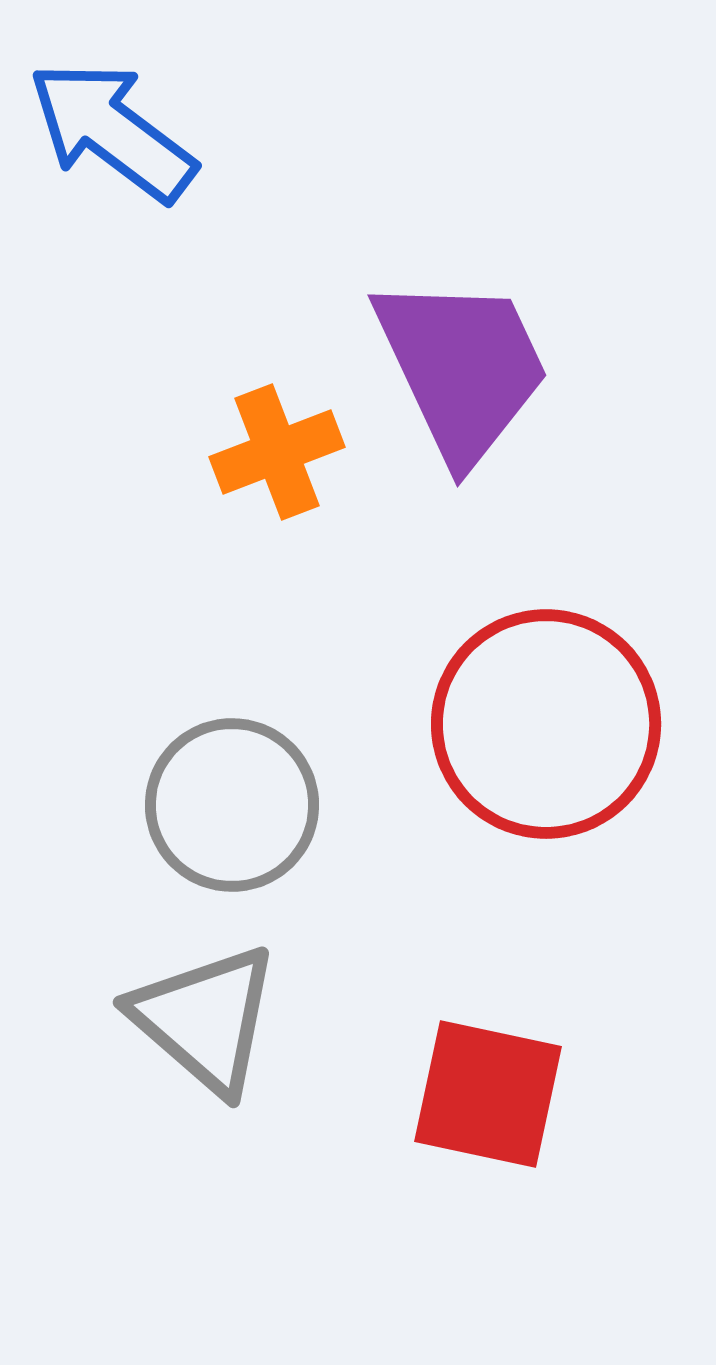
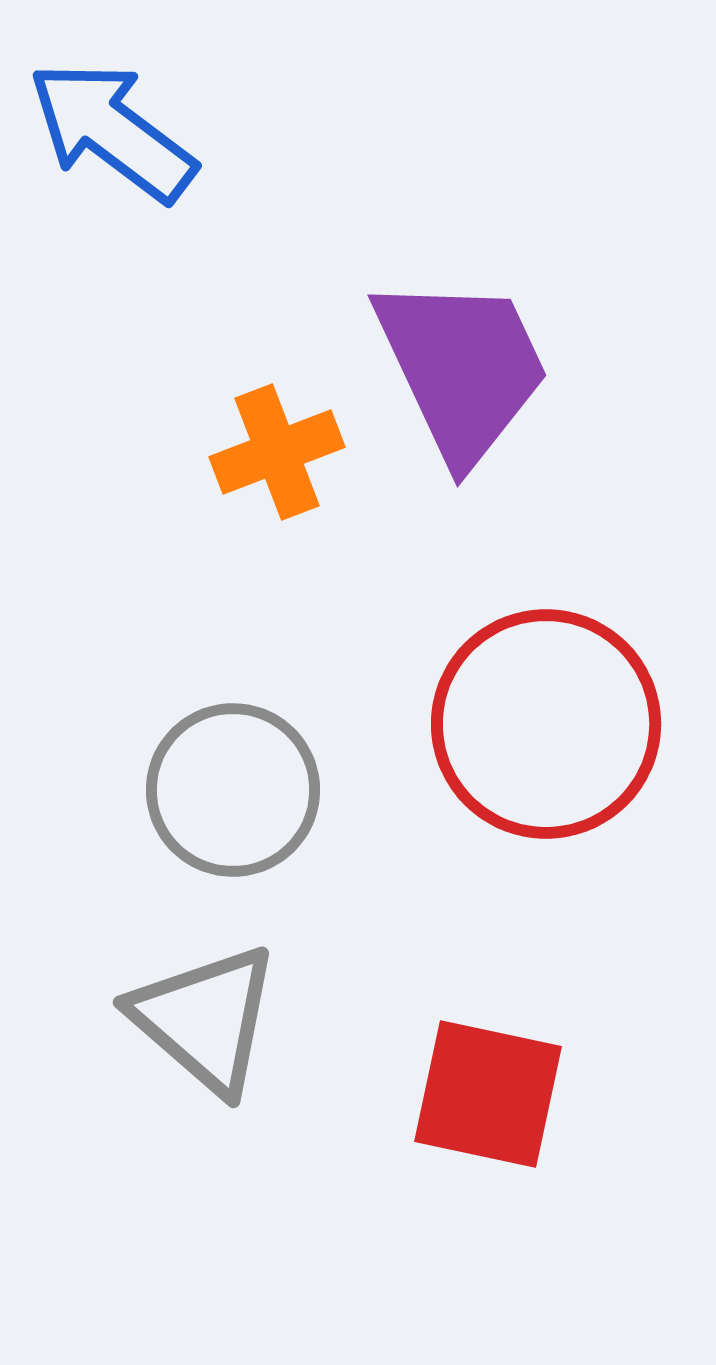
gray circle: moved 1 px right, 15 px up
